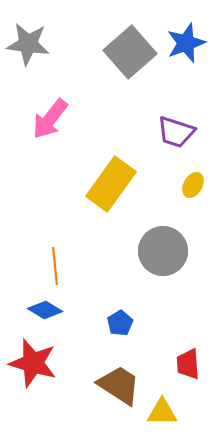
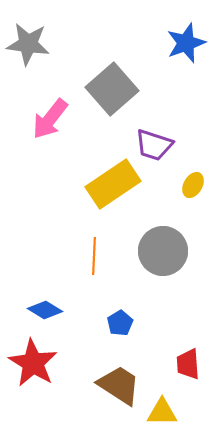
gray square: moved 18 px left, 37 px down
purple trapezoid: moved 22 px left, 13 px down
yellow rectangle: moved 2 px right; rotated 20 degrees clockwise
orange line: moved 39 px right, 10 px up; rotated 9 degrees clockwise
red star: rotated 15 degrees clockwise
